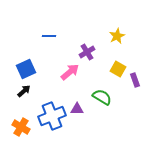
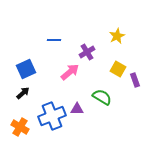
blue line: moved 5 px right, 4 px down
black arrow: moved 1 px left, 2 px down
orange cross: moved 1 px left
